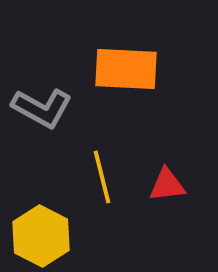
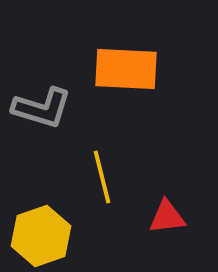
gray L-shape: rotated 12 degrees counterclockwise
red triangle: moved 32 px down
yellow hexagon: rotated 14 degrees clockwise
